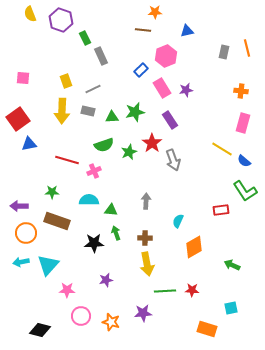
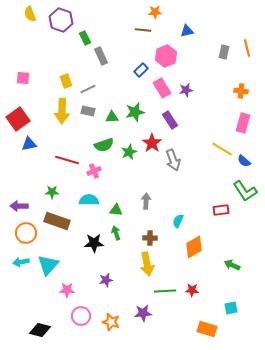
gray line at (93, 89): moved 5 px left
green triangle at (111, 210): moved 5 px right
brown cross at (145, 238): moved 5 px right
